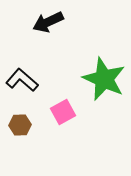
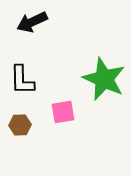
black arrow: moved 16 px left
black L-shape: rotated 132 degrees counterclockwise
pink square: rotated 20 degrees clockwise
